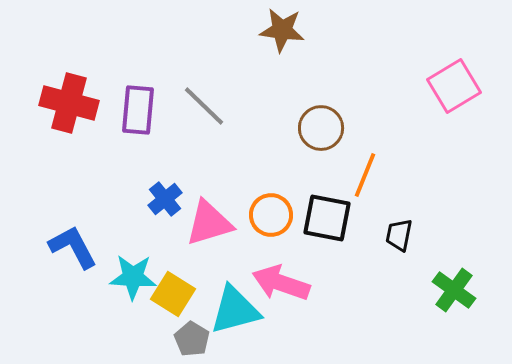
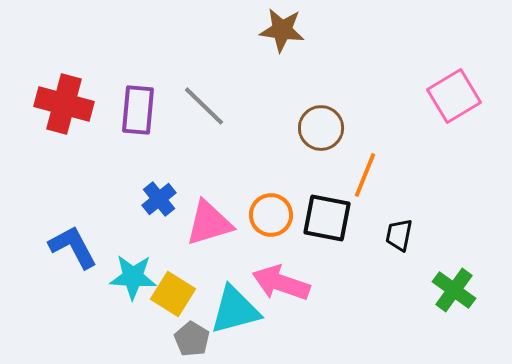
pink square: moved 10 px down
red cross: moved 5 px left, 1 px down
blue cross: moved 6 px left
